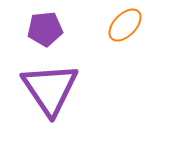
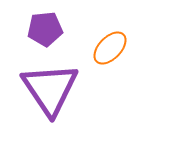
orange ellipse: moved 15 px left, 23 px down
